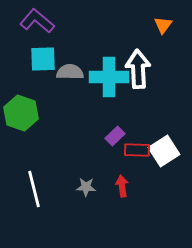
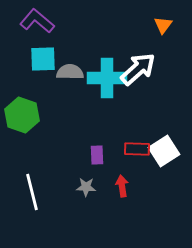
white arrow: rotated 51 degrees clockwise
cyan cross: moved 2 px left, 1 px down
green hexagon: moved 1 px right, 2 px down
purple rectangle: moved 18 px left, 19 px down; rotated 48 degrees counterclockwise
red rectangle: moved 1 px up
white line: moved 2 px left, 3 px down
